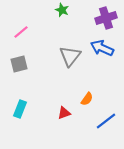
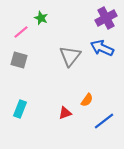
green star: moved 21 px left, 8 px down
purple cross: rotated 10 degrees counterclockwise
gray square: moved 4 px up; rotated 30 degrees clockwise
orange semicircle: moved 1 px down
red triangle: moved 1 px right
blue line: moved 2 px left
